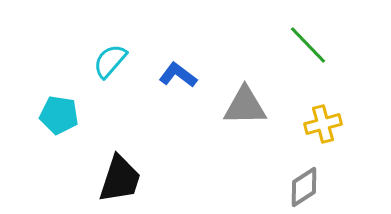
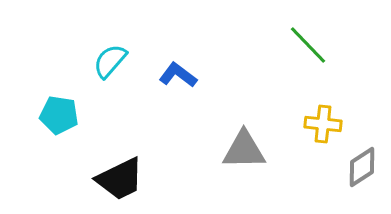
gray triangle: moved 1 px left, 44 px down
yellow cross: rotated 21 degrees clockwise
black trapezoid: rotated 46 degrees clockwise
gray diamond: moved 58 px right, 20 px up
